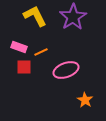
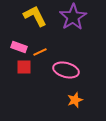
orange line: moved 1 px left
pink ellipse: rotated 35 degrees clockwise
orange star: moved 10 px left; rotated 21 degrees clockwise
